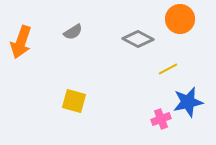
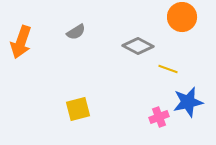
orange circle: moved 2 px right, 2 px up
gray semicircle: moved 3 px right
gray diamond: moved 7 px down
yellow line: rotated 48 degrees clockwise
yellow square: moved 4 px right, 8 px down; rotated 30 degrees counterclockwise
pink cross: moved 2 px left, 2 px up
